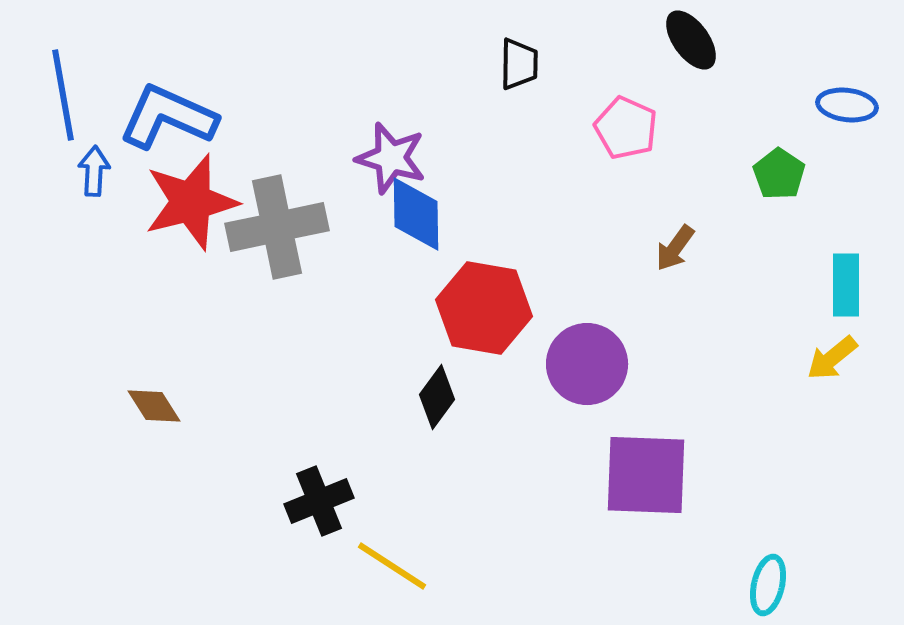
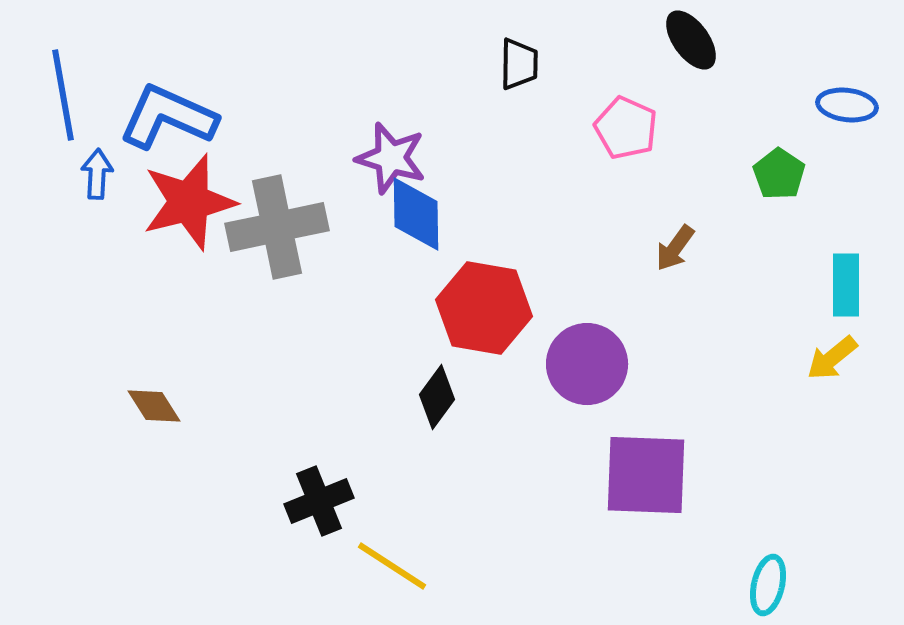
blue arrow: moved 3 px right, 3 px down
red star: moved 2 px left
